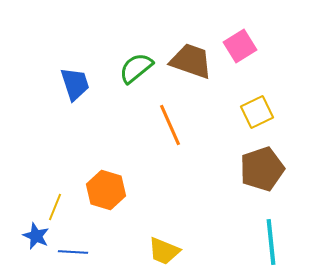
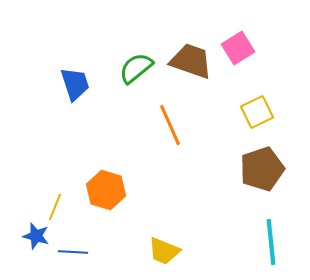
pink square: moved 2 px left, 2 px down
blue star: rotated 8 degrees counterclockwise
